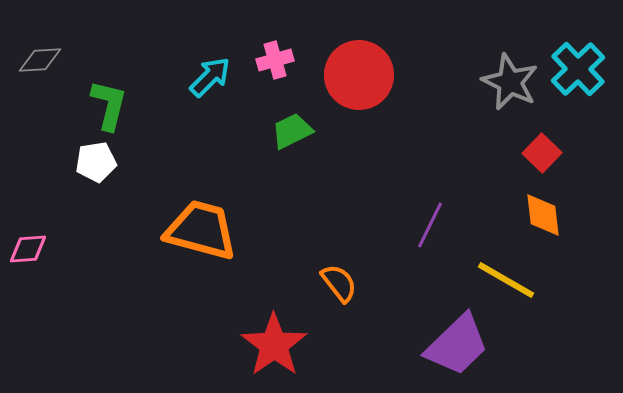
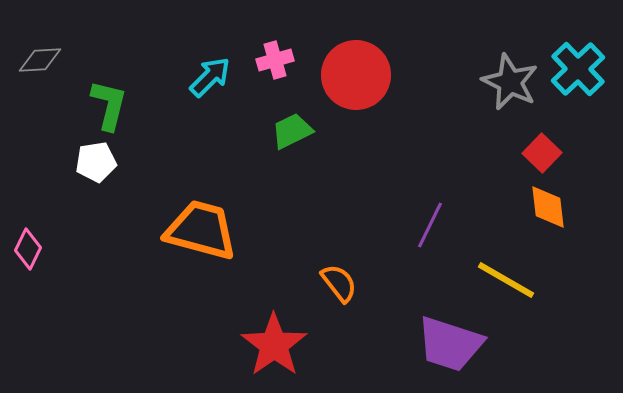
red circle: moved 3 px left
orange diamond: moved 5 px right, 8 px up
pink diamond: rotated 60 degrees counterclockwise
purple trapezoid: moved 7 px left, 1 px up; rotated 62 degrees clockwise
